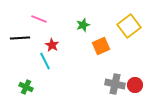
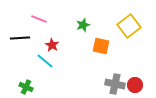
orange square: rotated 36 degrees clockwise
cyan line: rotated 24 degrees counterclockwise
